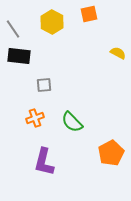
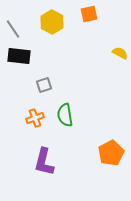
yellow semicircle: moved 2 px right
gray square: rotated 14 degrees counterclockwise
green semicircle: moved 7 px left, 7 px up; rotated 35 degrees clockwise
